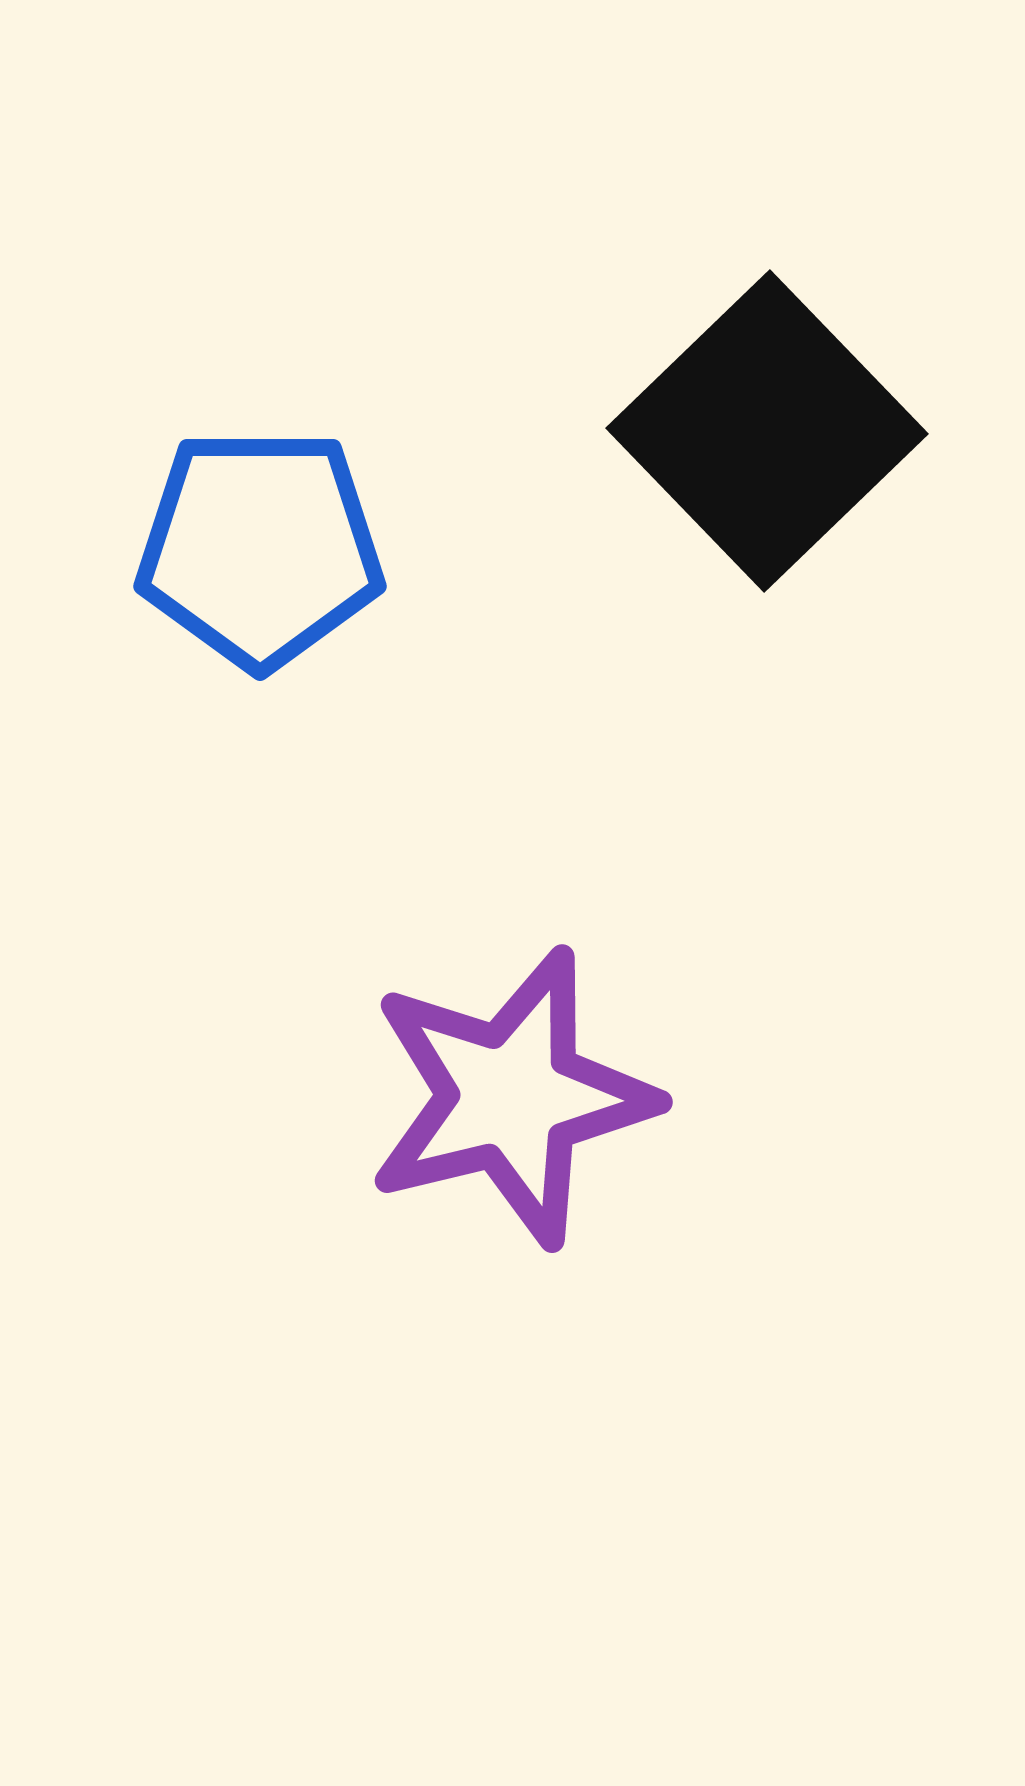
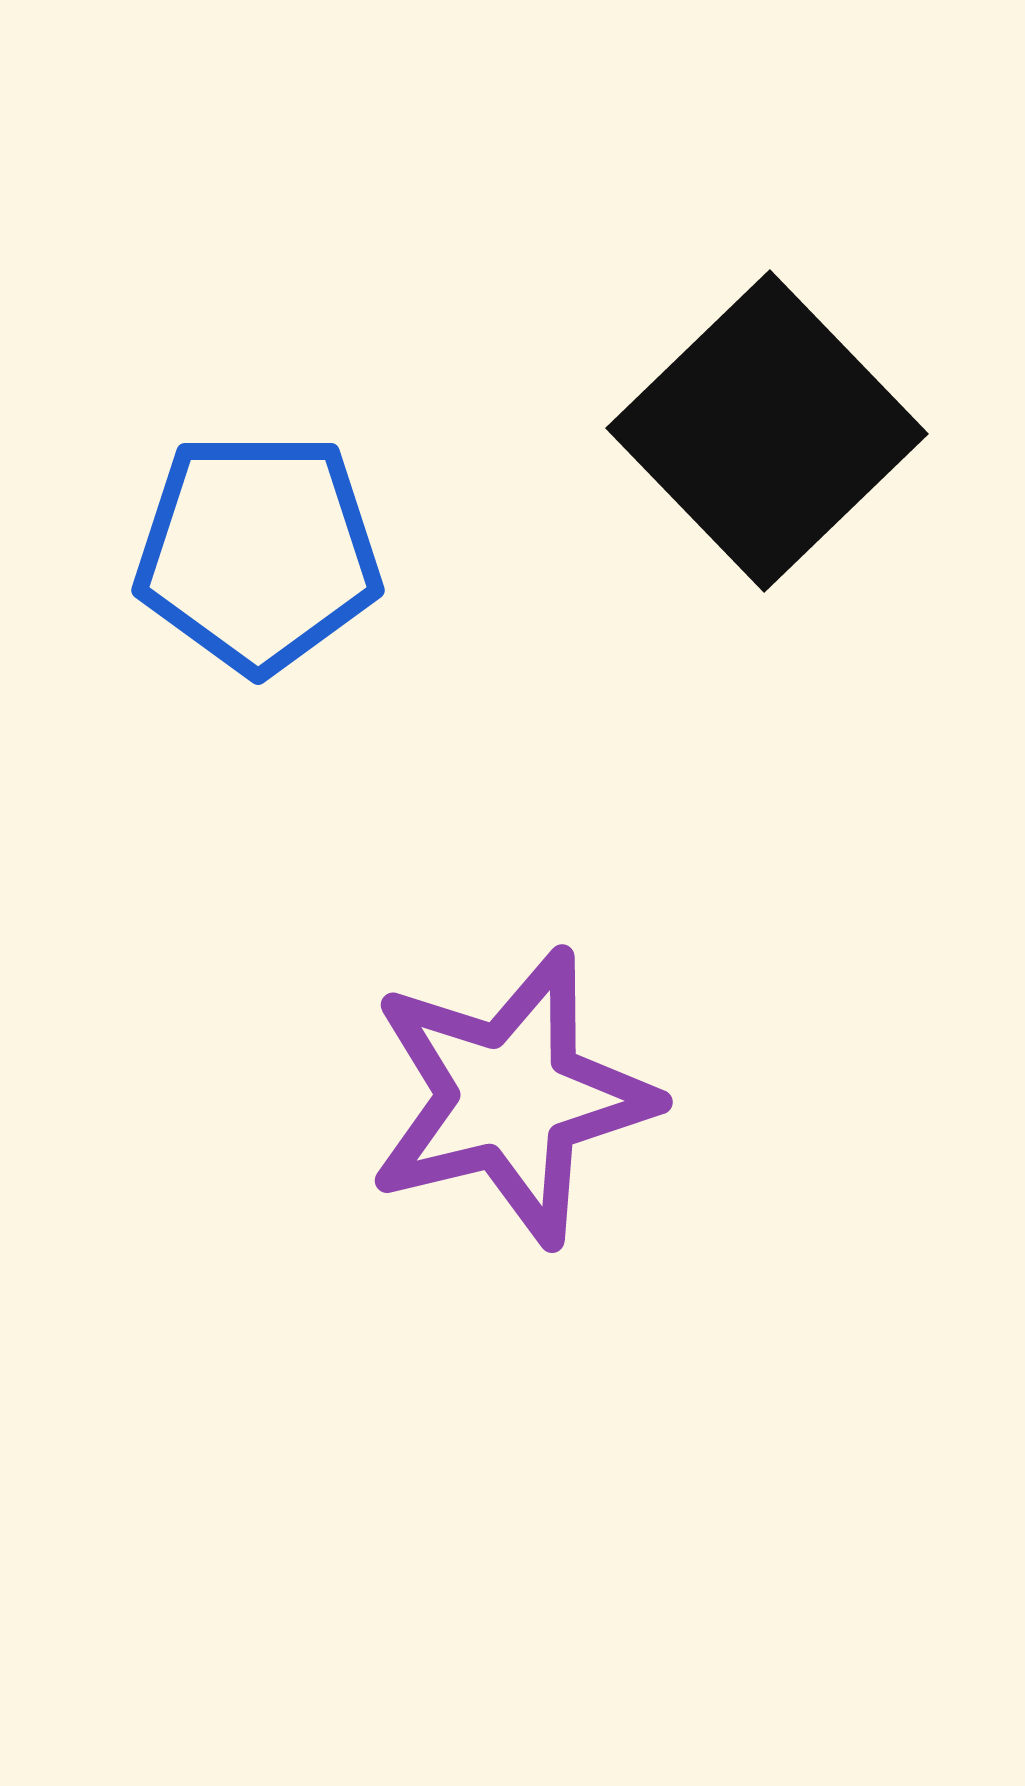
blue pentagon: moved 2 px left, 4 px down
